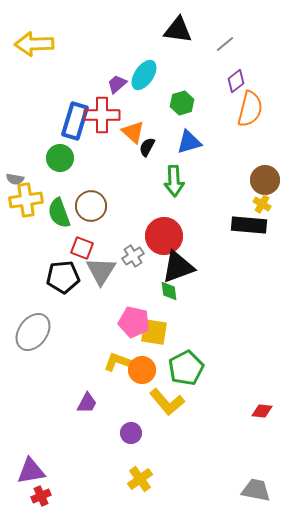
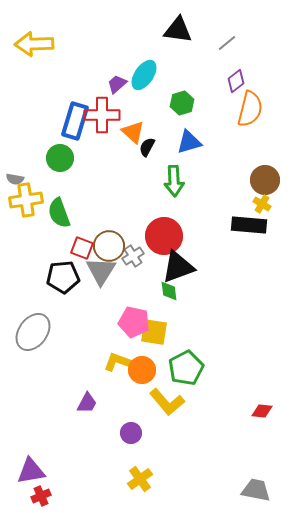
gray line at (225, 44): moved 2 px right, 1 px up
brown circle at (91, 206): moved 18 px right, 40 px down
